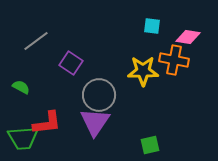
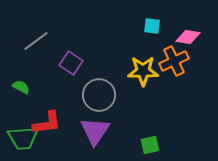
orange cross: moved 1 px down; rotated 36 degrees counterclockwise
purple triangle: moved 9 px down
